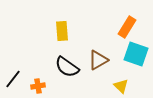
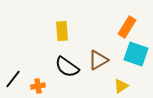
yellow triangle: rotated 42 degrees clockwise
